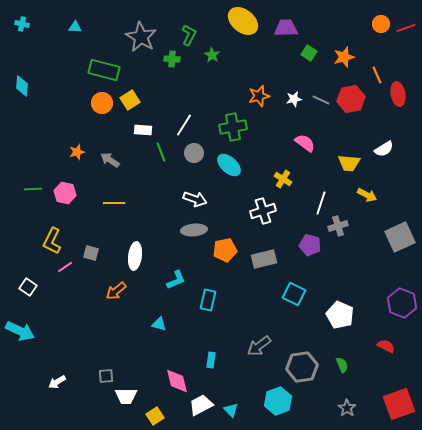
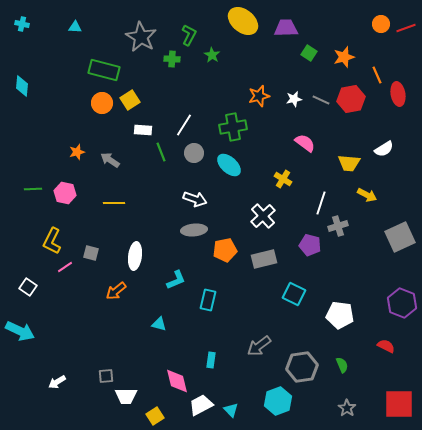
white cross at (263, 211): moved 5 px down; rotated 25 degrees counterclockwise
white pentagon at (340, 315): rotated 16 degrees counterclockwise
red square at (399, 404): rotated 20 degrees clockwise
